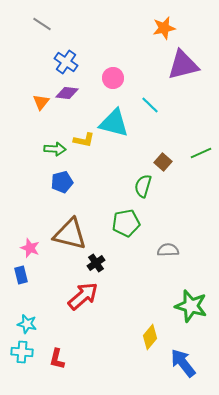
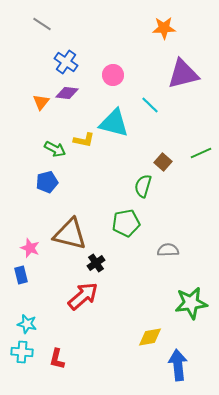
orange star: rotated 10 degrees clockwise
purple triangle: moved 9 px down
pink circle: moved 3 px up
green arrow: rotated 25 degrees clockwise
blue pentagon: moved 15 px left
green star: moved 3 px up; rotated 24 degrees counterclockwise
yellow diamond: rotated 40 degrees clockwise
blue arrow: moved 5 px left, 2 px down; rotated 32 degrees clockwise
